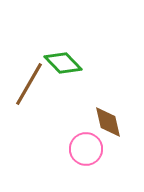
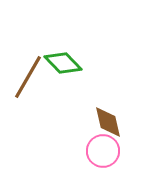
brown line: moved 1 px left, 7 px up
pink circle: moved 17 px right, 2 px down
